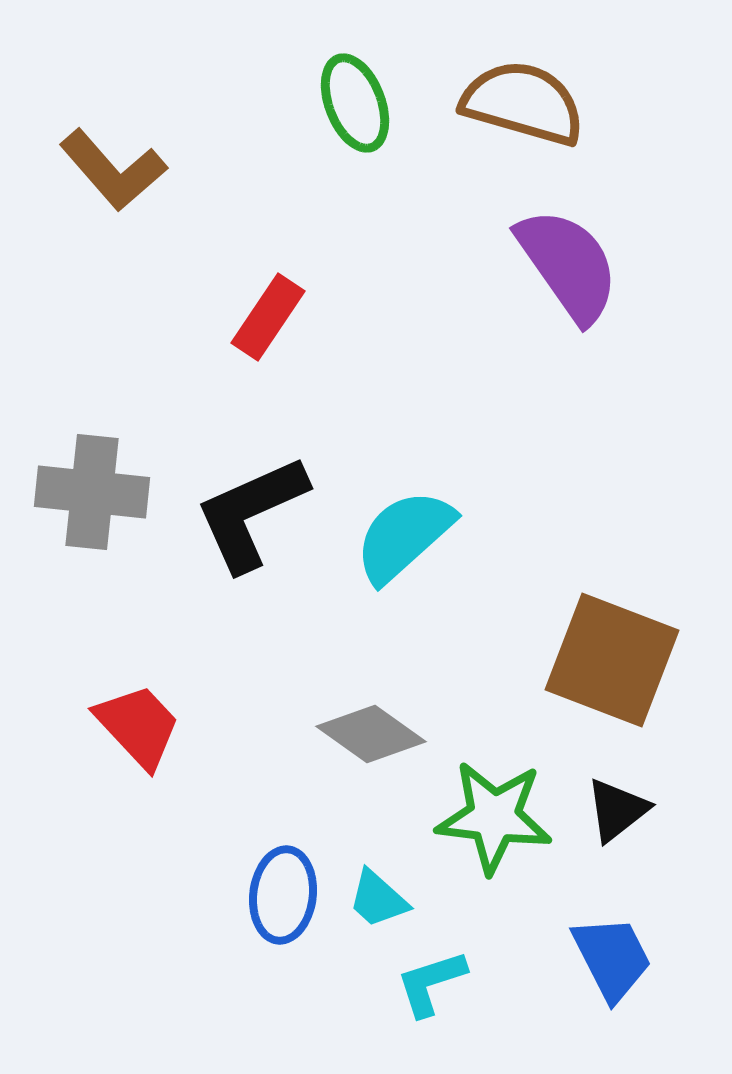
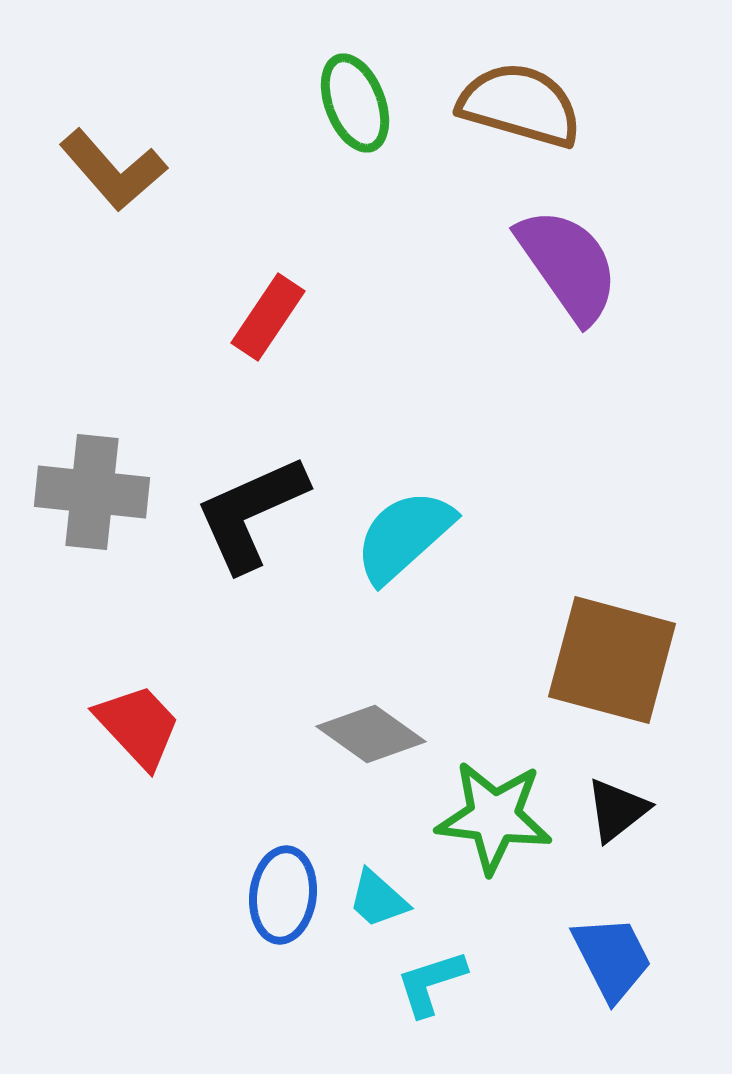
brown semicircle: moved 3 px left, 2 px down
brown square: rotated 6 degrees counterclockwise
